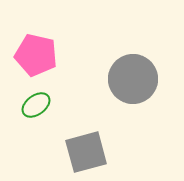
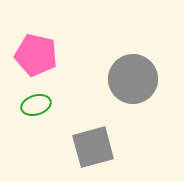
green ellipse: rotated 20 degrees clockwise
gray square: moved 7 px right, 5 px up
